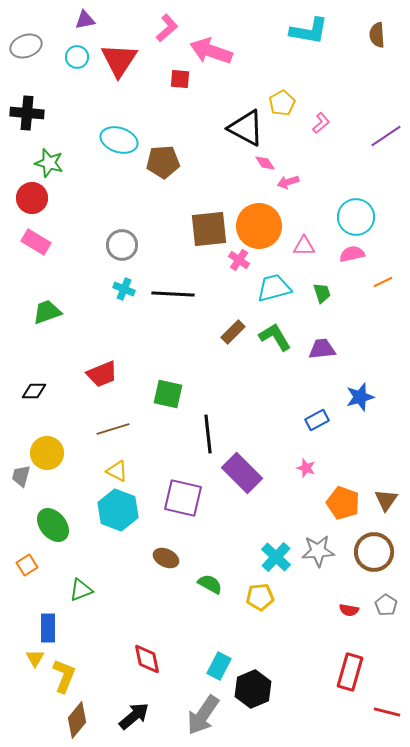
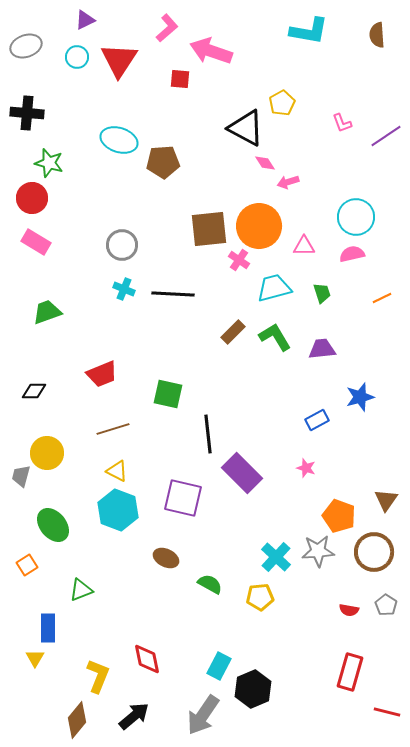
purple triangle at (85, 20): rotated 15 degrees counterclockwise
pink L-shape at (321, 123): moved 21 px right; rotated 110 degrees clockwise
orange line at (383, 282): moved 1 px left, 16 px down
orange pentagon at (343, 503): moved 4 px left, 13 px down
yellow L-shape at (64, 676): moved 34 px right
